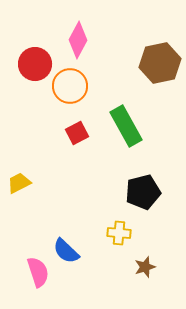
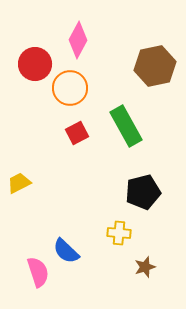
brown hexagon: moved 5 px left, 3 px down
orange circle: moved 2 px down
